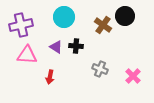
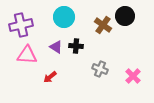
red arrow: rotated 40 degrees clockwise
